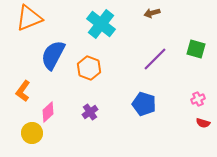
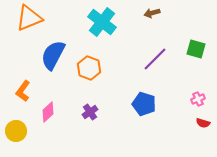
cyan cross: moved 1 px right, 2 px up
yellow circle: moved 16 px left, 2 px up
